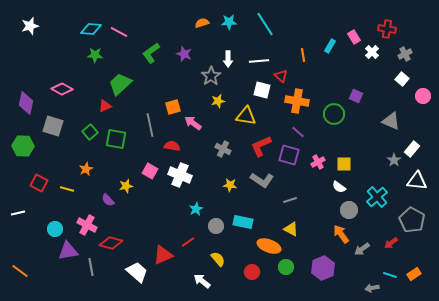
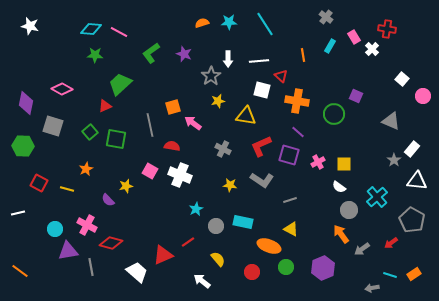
white star at (30, 26): rotated 30 degrees clockwise
white cross at (372, 52): moved 3 px up
gray cross at (405, 54): moved 79 px left, 37 px up; rotated 24 degrees counterclockwise
